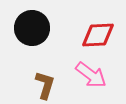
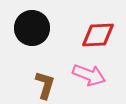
pink arrow: moved 2 px left; rotated 16 degrees counterclockwise
